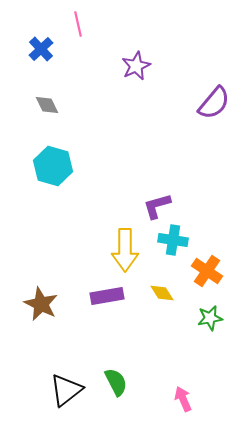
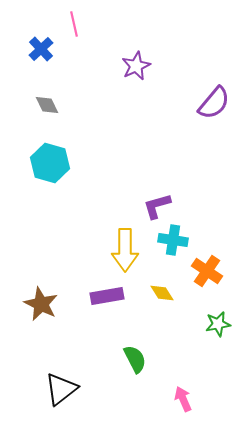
pink line: moved 4 px left
cyan hexagon: moved 3 px left, 3 px up
green star: moved 8 px right, 6 px down
green semicircle: moved 19 px right, 23 px up
black triangle: moved 5 px left, 1 px up
